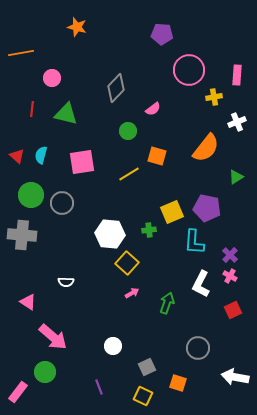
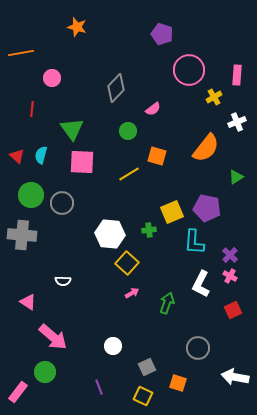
purple pentagon at (162, 34): rotated 15 degrees clockwise
yellow cross at (214, 97): rotated 21 degrees counterclockwise
green triangle at (66, 114): moved 6 px right, 15 px down; rotated 40 degrees clockwise
pink square at (82, 162): rotated 12 degrees clockwise
white semicircle at (66, 282): moved 3 px left, 1 px up
